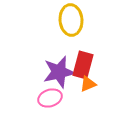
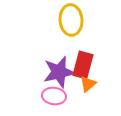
orange triangle: rotated 18 degrees counterclockwise
pink ellipse: moved 4 px right, 2 px up; rotated 25 degrees clockwise
